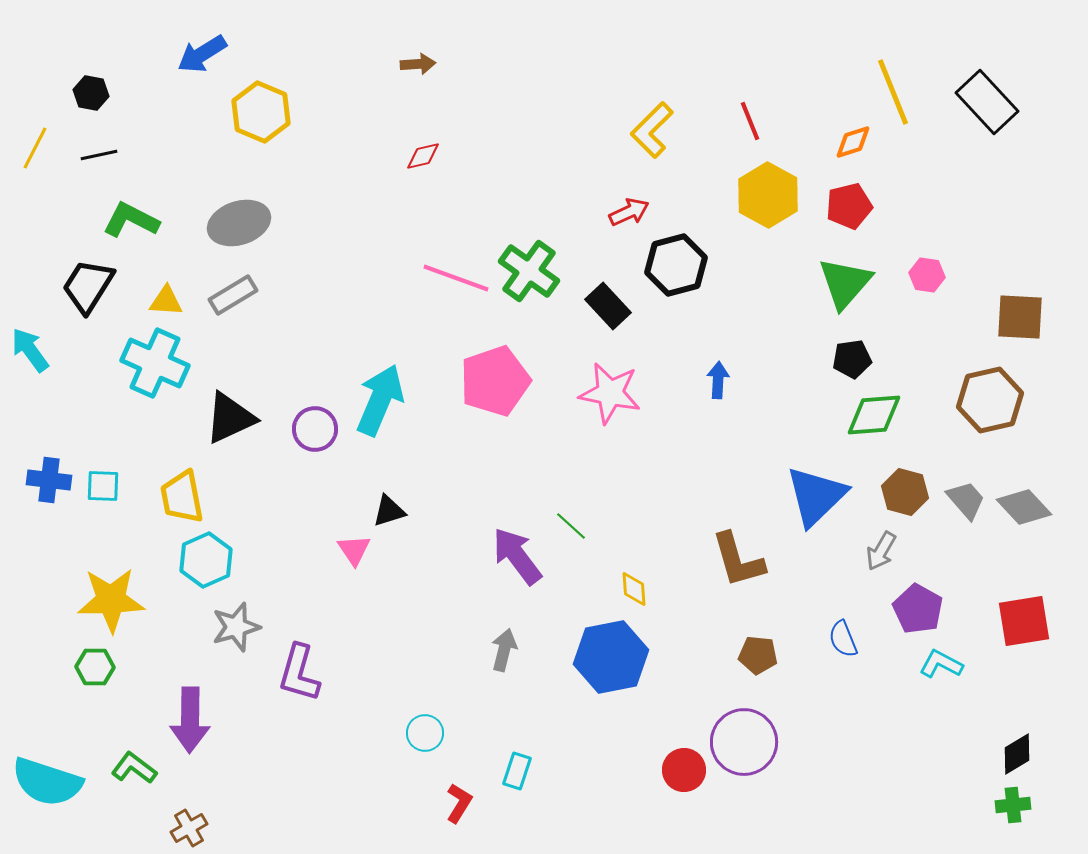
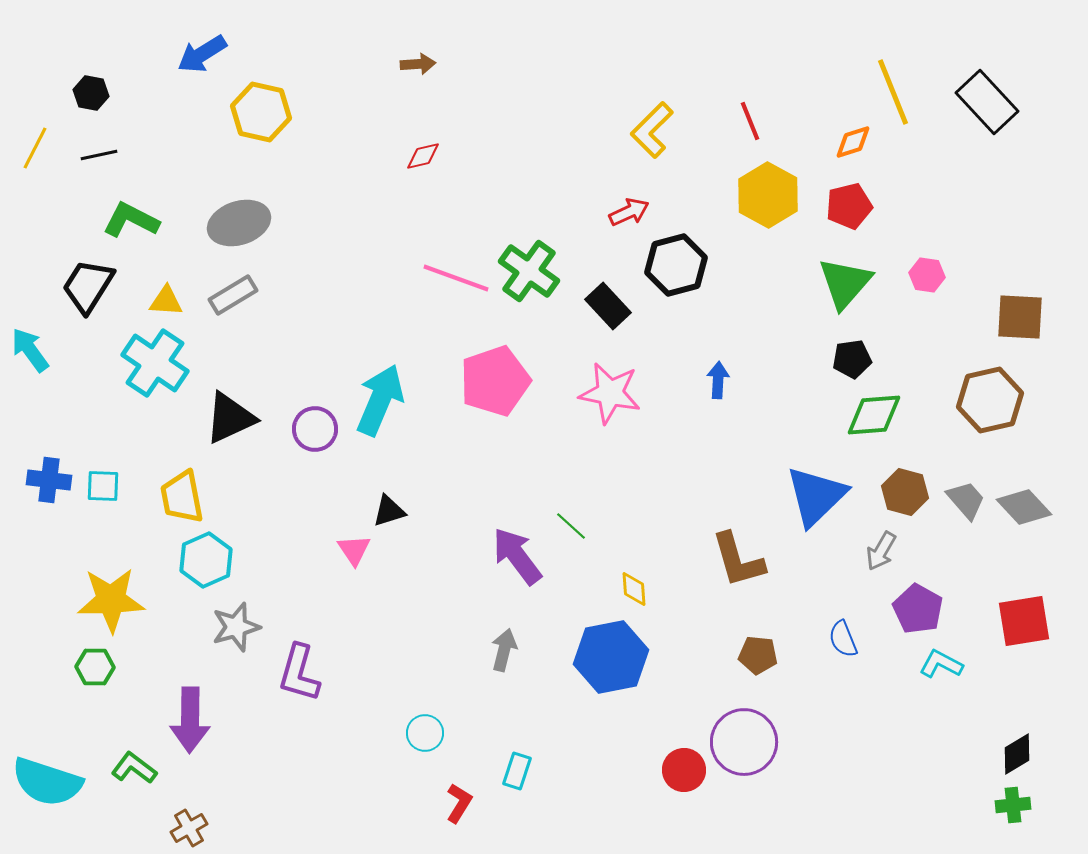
yellow hexagon at (261, 112): rotated 10 degrees counterclockwise
cyan cross at (155, 363): rotated 10 degrees clockwise
